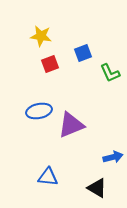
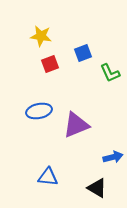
purple triangle: moved 5 px right
